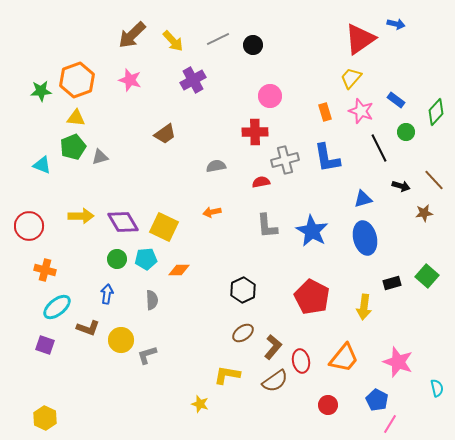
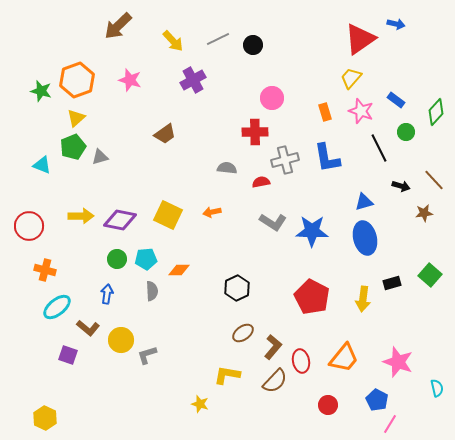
brown arrow at (132, 35): moved 14 px left, 9 px up
green star at (41, 91): rotated 20 degrees clockwise
pink circle at (270, 96): moved 2 px right, 2 px down
yellow triangle at (76, 118): rotated 48 degrees counterclockwise
gray semicircle at (216, 166): moved 11 px right, 2 px down; rotated 18 degrees clockwise
blue triangle at (363, 199): moved 1 px right, 3 px down
purple diamond at (123, 222): moved 3 px left, 2 px up; rotated 48 degrees counterclockwise
gray L-shape at (267, 226): moved 6 px right, 4 px up; rotated 52 degrees counterclockwise
yellow square at (164, 227): moved 4 px right, 12 px up
blue star at (312, 231): rotated 28 degrees counterclockwise
green square at (427, 276): moved 3 px right, 1 px up
black hexagon at (243, 290): moved 6 px left, 2 px up
gray semicircle at (152, 300): moved 9 px up
yellow arrow at (364, 307): moved 1 px left, 8 px up
brown L-shape at (88, 328): rotated 20 degrees clockwise
purple square at (45, 345): moved 23 px right, 10 px down
brown semicircle at (275, 381): rotated 12 degrees counterclockwise
